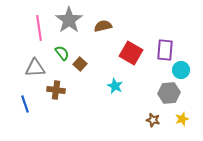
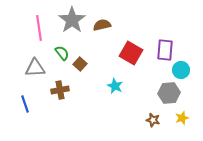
gray star: moved 3 px right
brown semicircle: moved 1 px left, 1 px up
brown cross: moved 4 px right; rotated 18 degrees counterclockwise
yellow star: moved 1 px up
